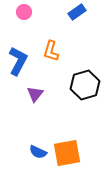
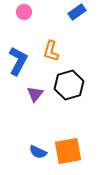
black hexagon: moved 16 px left
orange square: moved 1 px right, 2 px up
